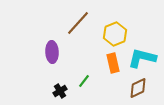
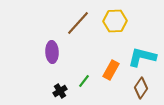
yellow hexagon: moved 13 px up; rotated 20 degrees clockwise
cyan L-shape: moved 1 px up
orange rectangle: moved 2 px left, 7 px down; rotated 42 degrees clockwise
brown diamond: moved 3 px right; rotated 30 degrees counterclockwise
